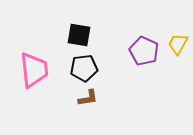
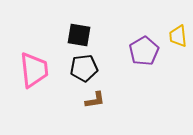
yellow trapezoid: moved 8 px up; rotated 35 degrees counterclockwise
purple pentagon: rotated 16 degrees clockwise
brown L-shape: moved 7 px right, 2 px down
